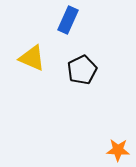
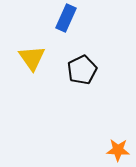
blue rectangle: moved 2 px left, 2 px up
yellow triangle: rotated 32 degrees clockwise
